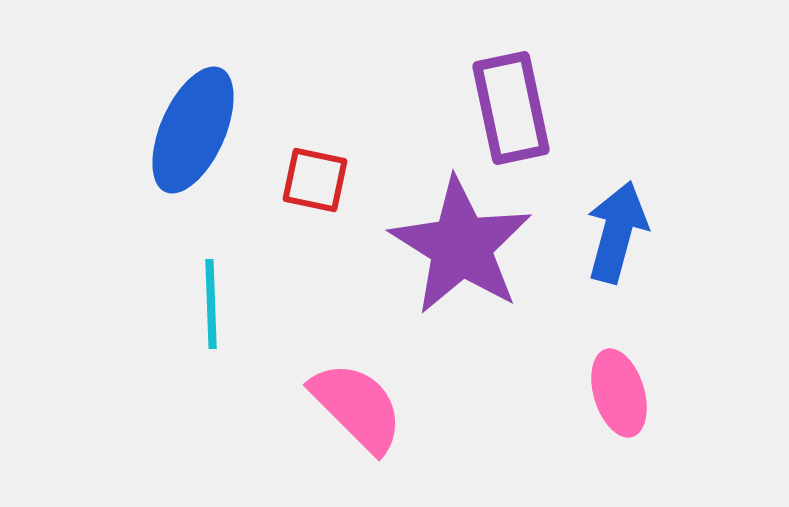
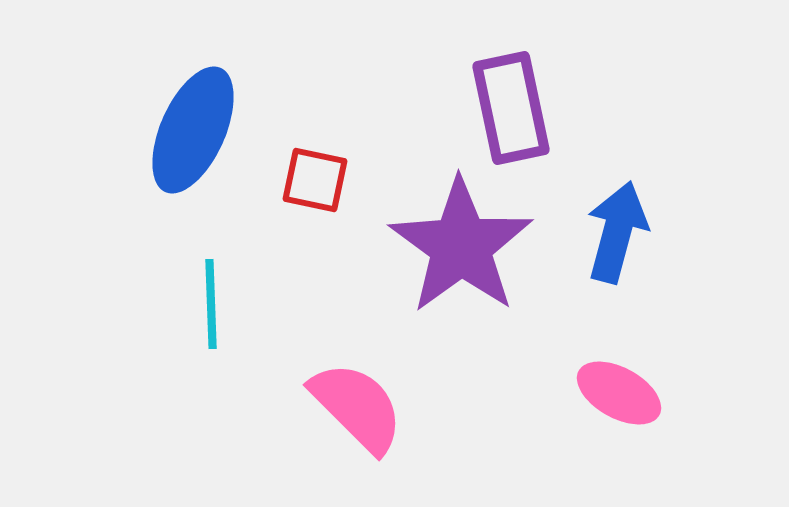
purple star: rotated 4 degrees clockwise
pink ellipse: rotated 44 degrees counterclockwise
